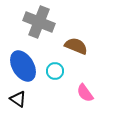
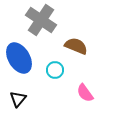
gray cross: moved 2 px right, 2 px up; rotated 12 degrees clockwise
blue ellipse: moved 4 px left, 8 px up
cyan circle: moved 1 px up
black triangle: rotated 36 degrees clockwise
